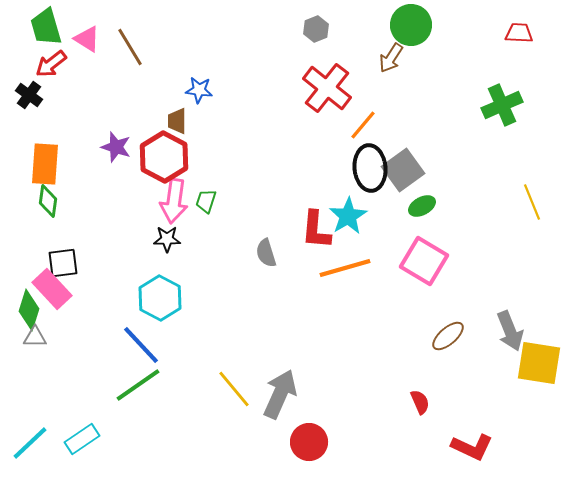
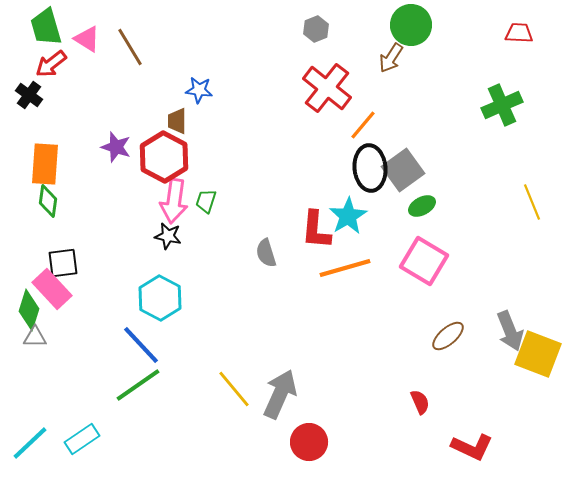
black star at (167, 239): moved 1 px right, 3 px up; rotated 12 degrees clockwise
yellow square at (539, 363): moved 1 px left, 9 px up; rotated 12 degrees clockwise
